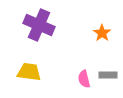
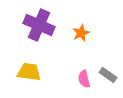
orange star: moved 21 px left; rotated 12 degrees clockwise
gray rectangle: rotated 36 degrees clockwise
